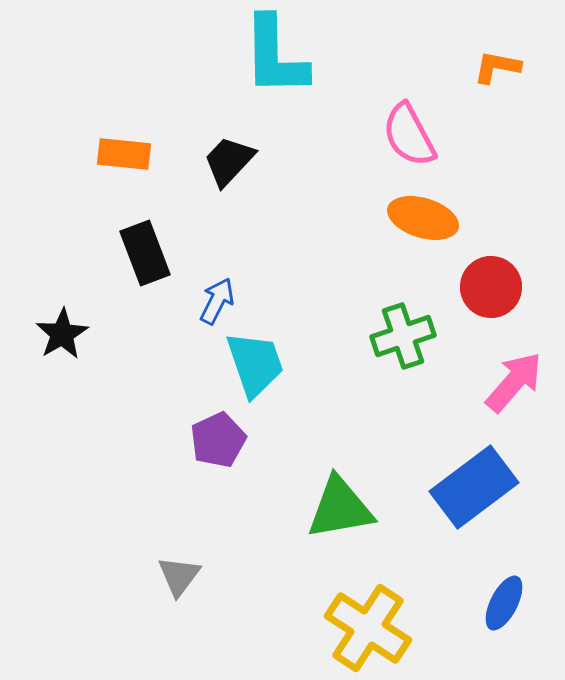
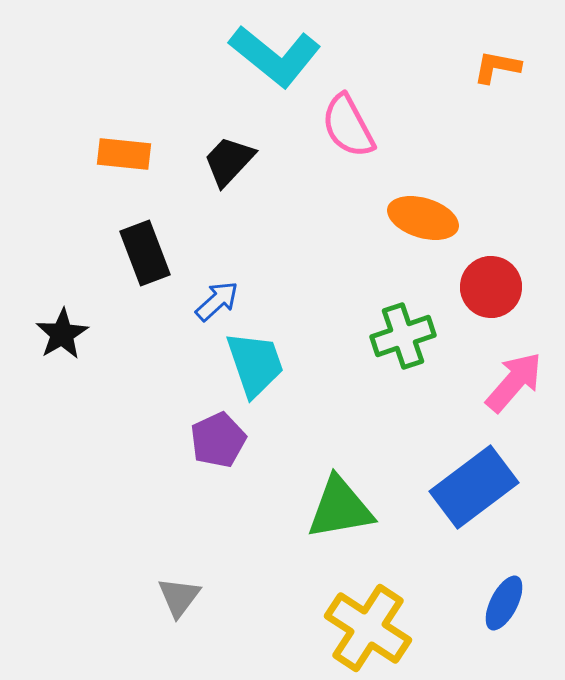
cyan L-shape: rotated 50 degrees counterclockwise
pink semicircle: moved 61 px left, 9 px up
blue arrow: rotated 21 degrees clockwise
gray triangle: moved 21 px down
